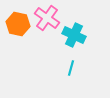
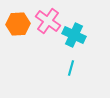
pink cross: moved 1 px right, 3 px down
orange hexagon: rotated 15 degrees counterclockwise
